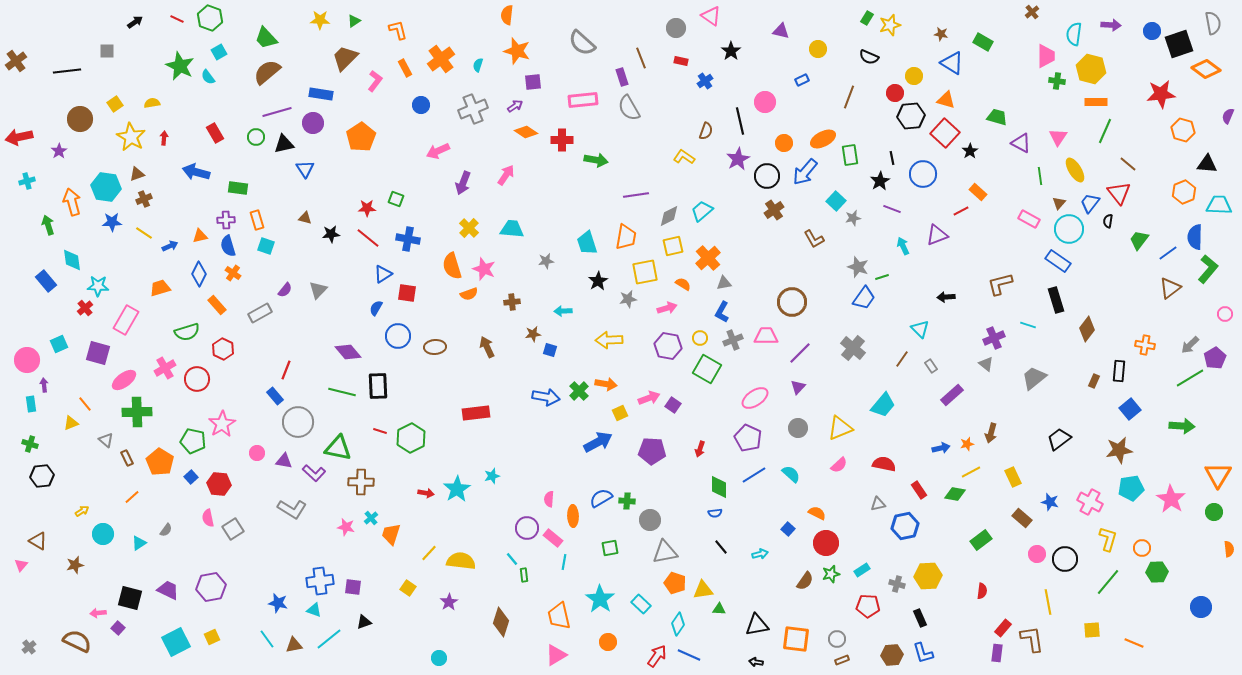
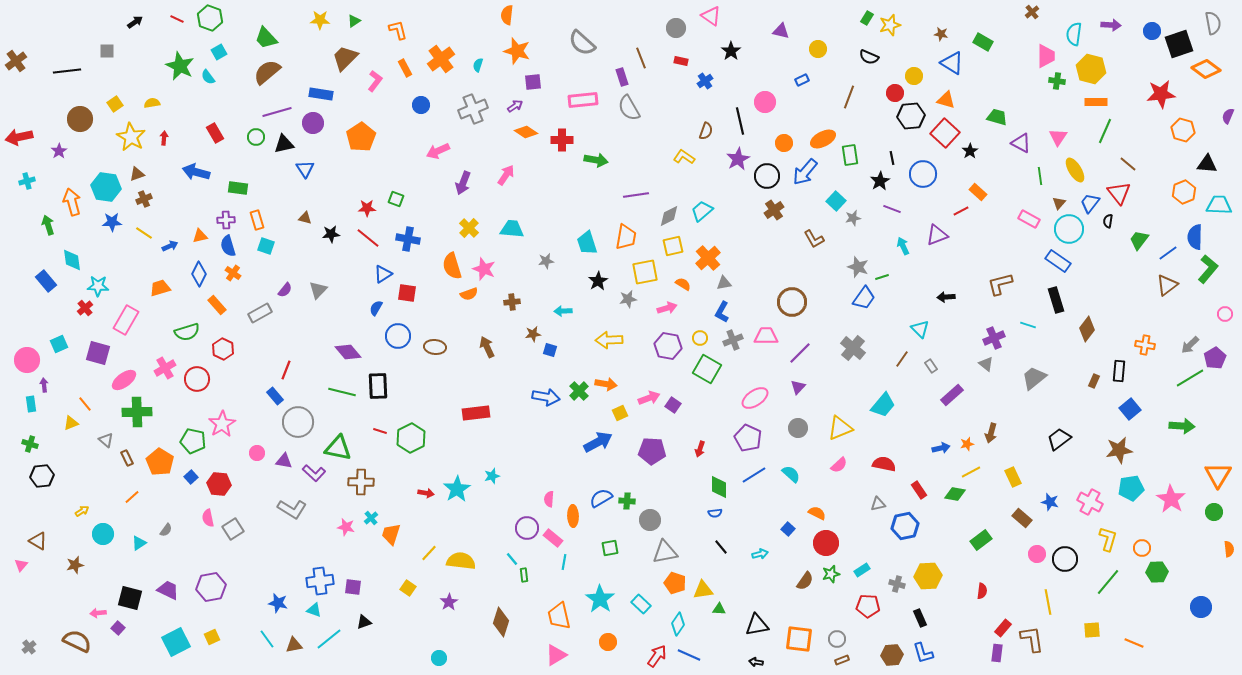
brown triangle at (1170, 288): moved 3 px left, 3 px up
brown ellipse at (435, 347): rotated 10 degrees clockwise
orange square at (796, 639): moved 3 px right
